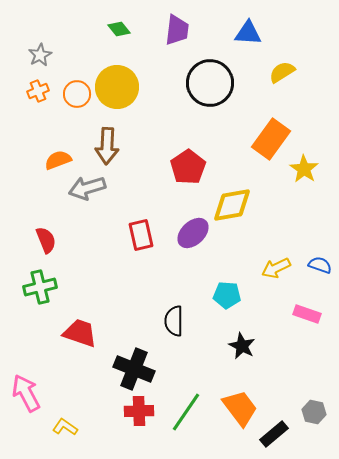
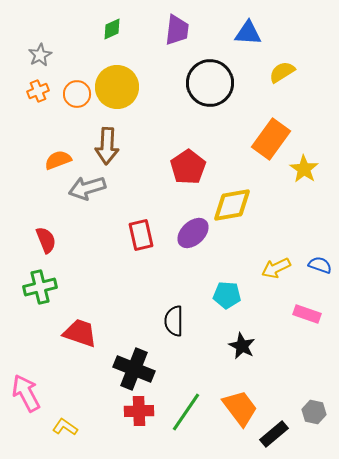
green diamond: moved 7 px left; rotated 75 degrees counterclockwise
